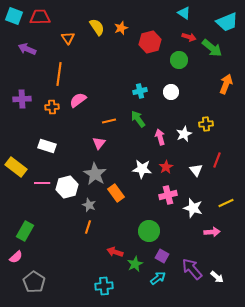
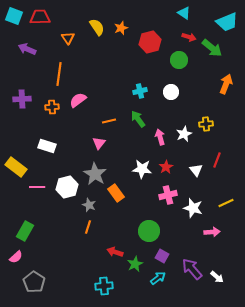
pink line at (42, 183): moved 5 px left, 4 px down
